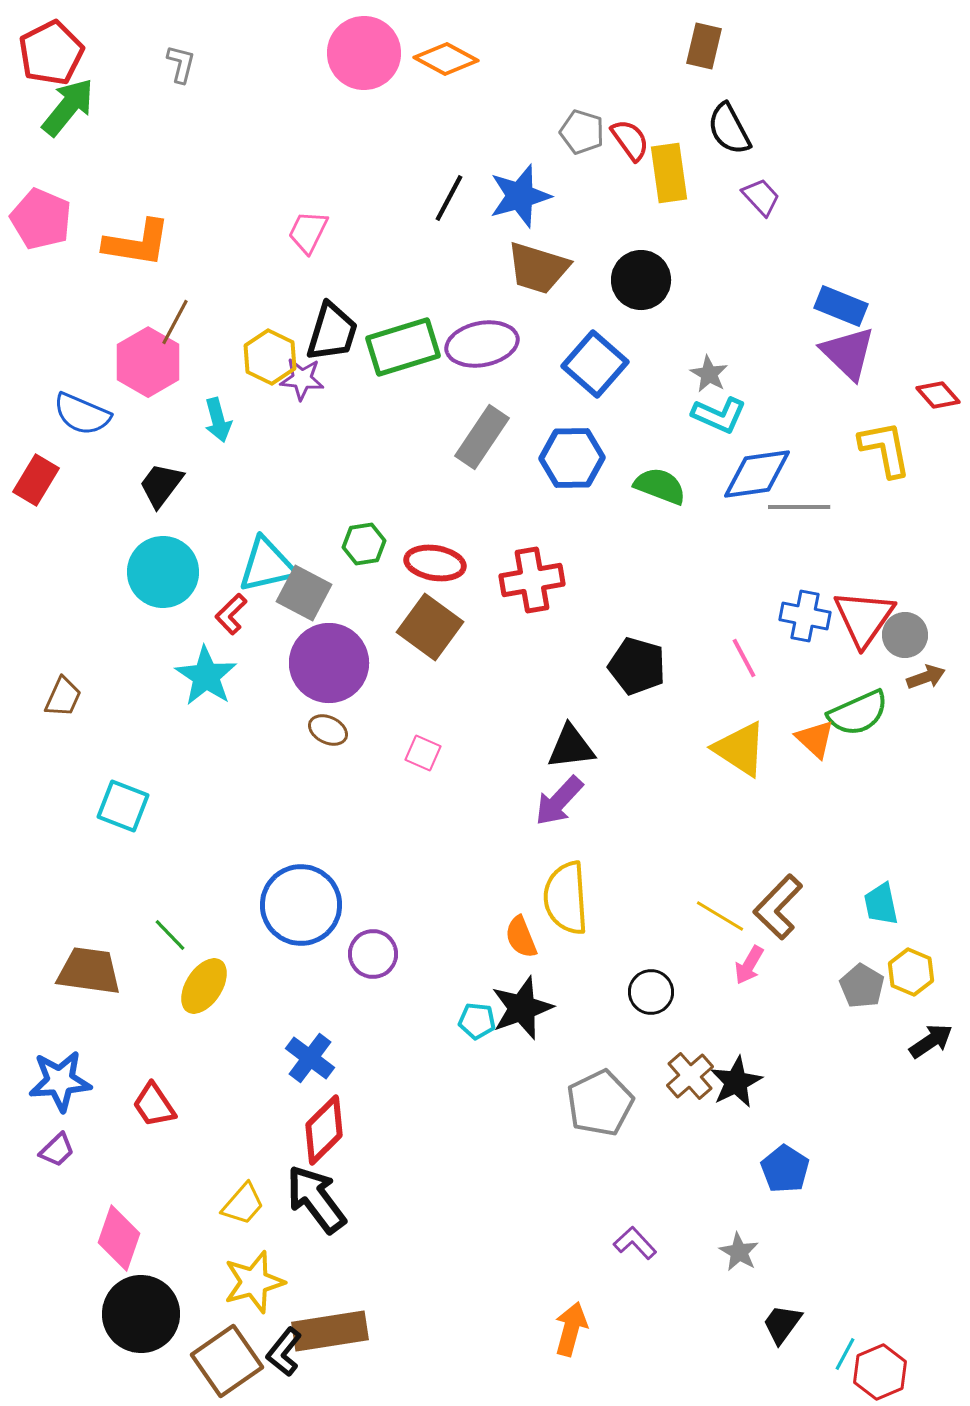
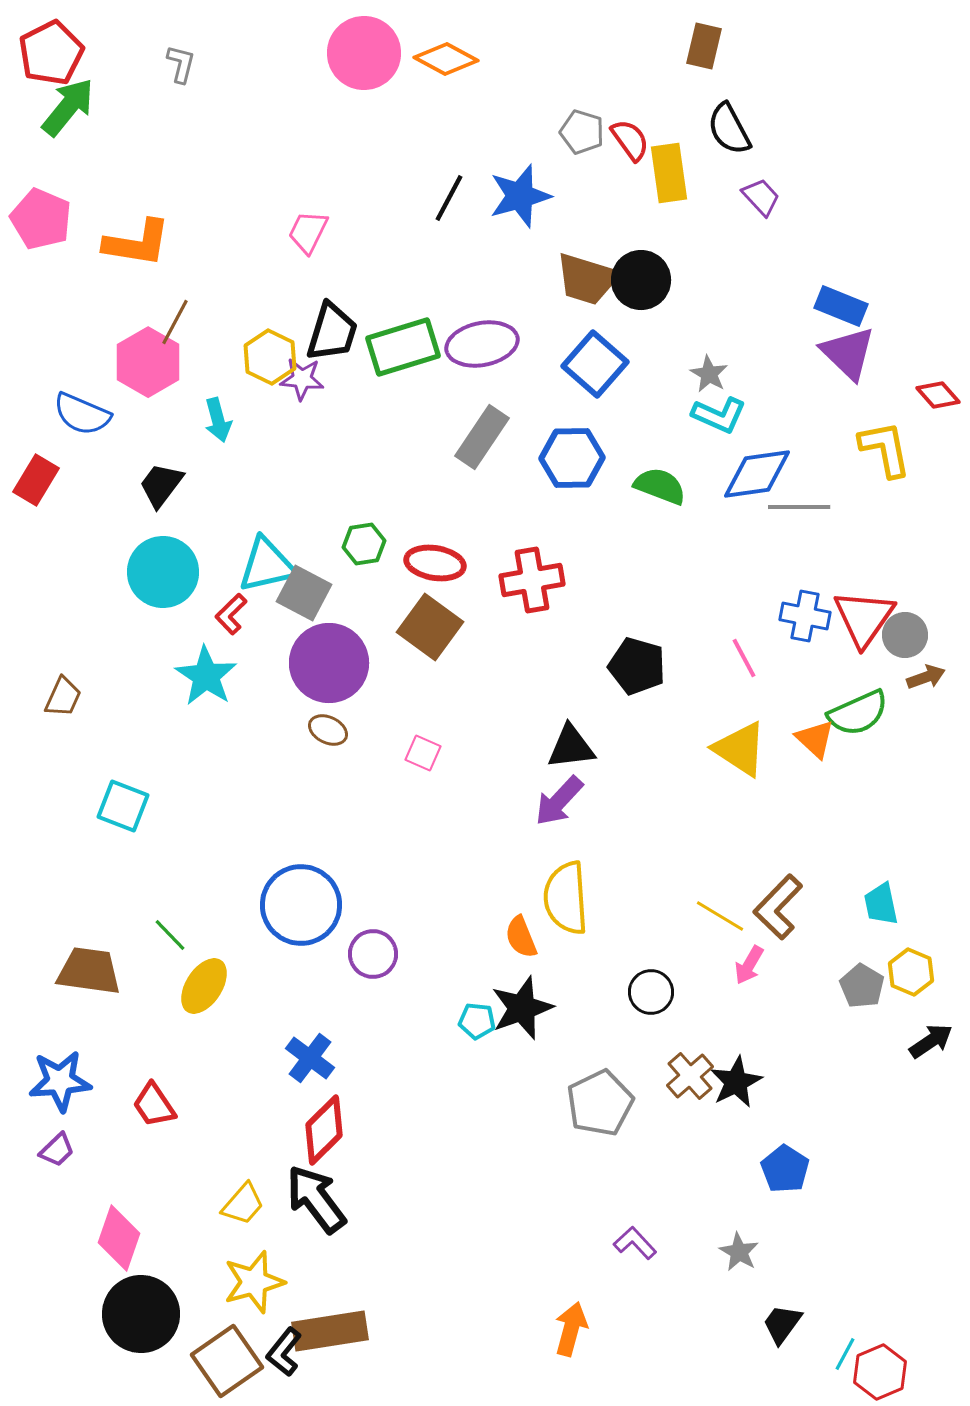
brown trapezoid at (538, 268): moved 49 px right, 11 px down
